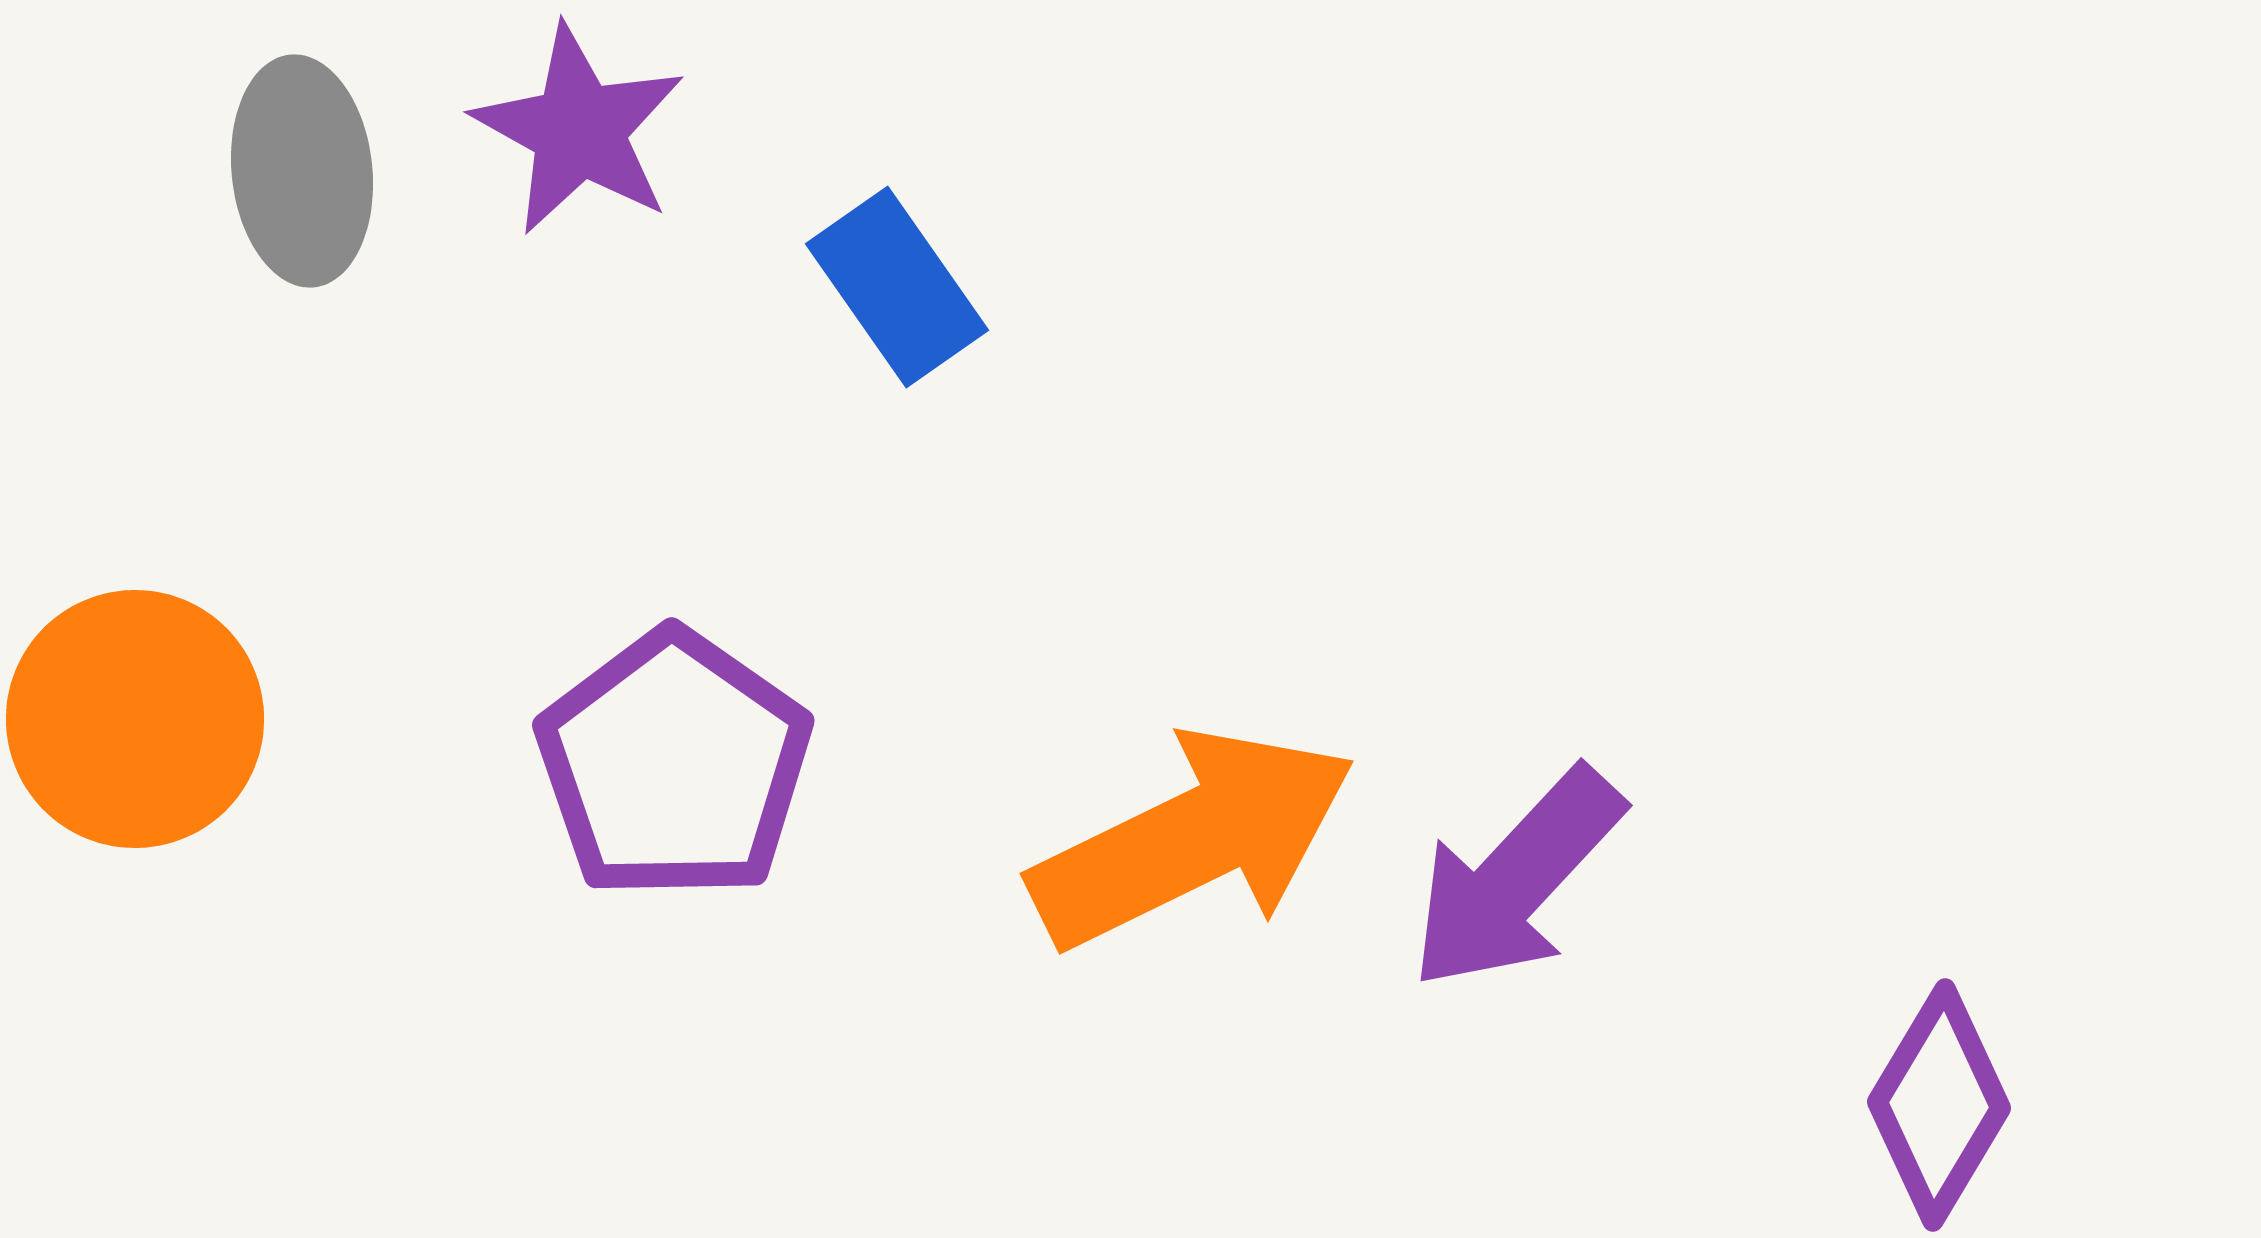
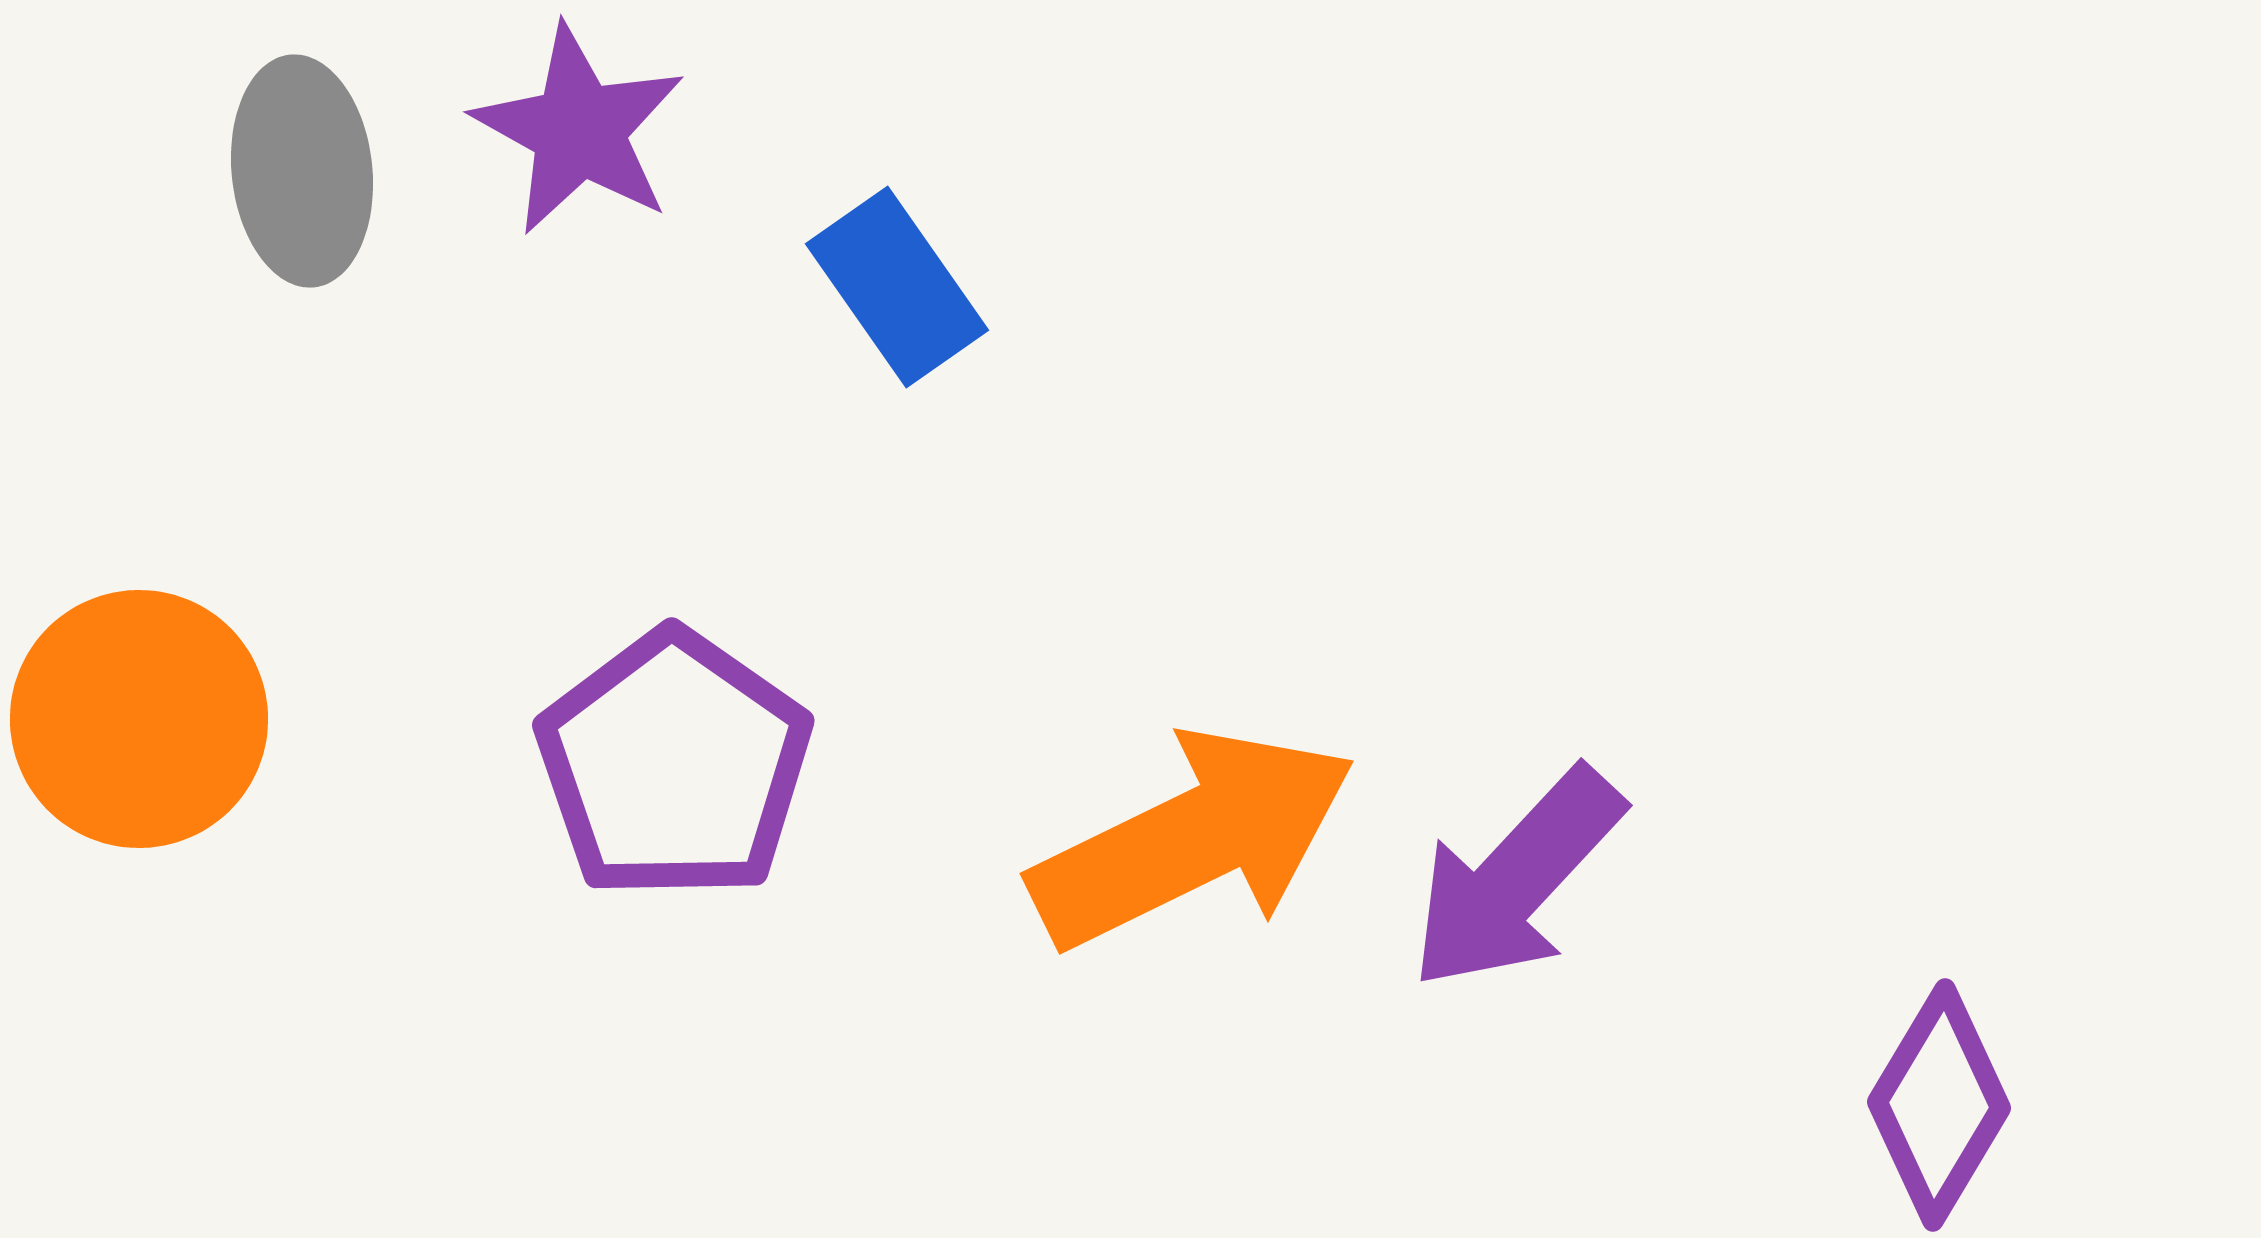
orange circle: moved 4 px right
